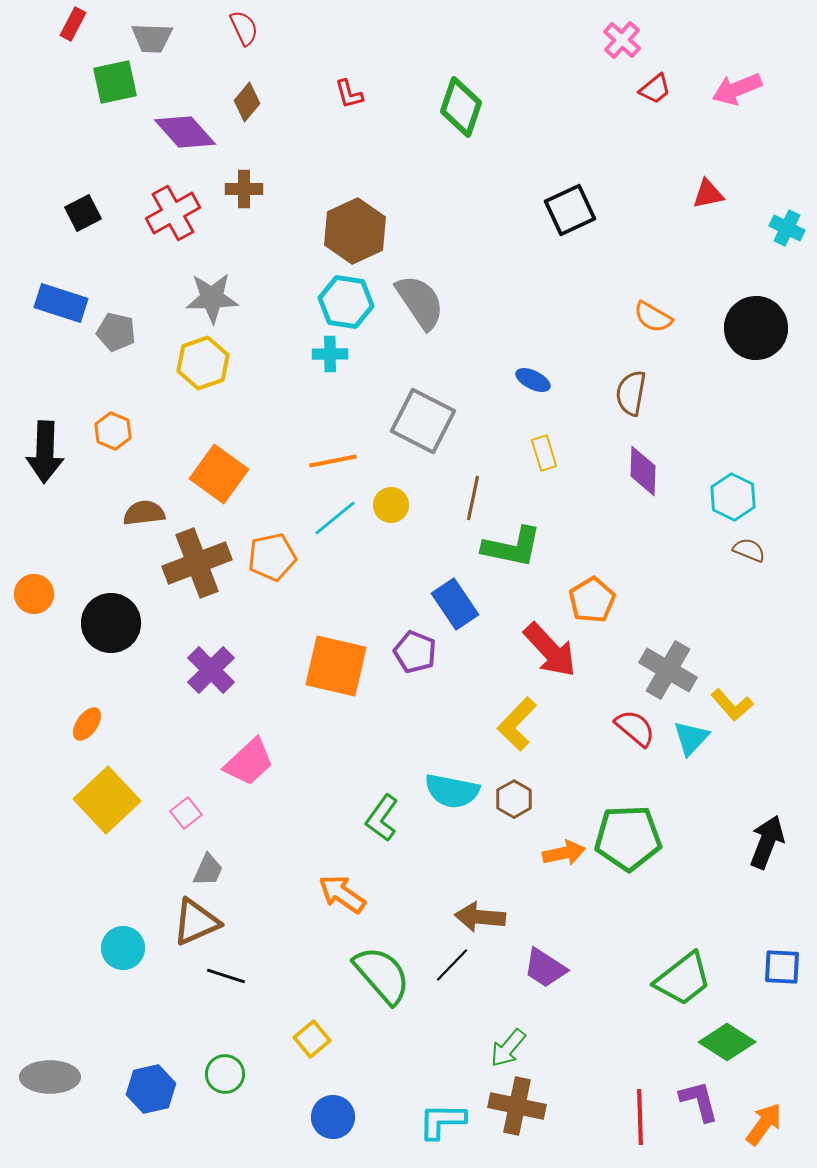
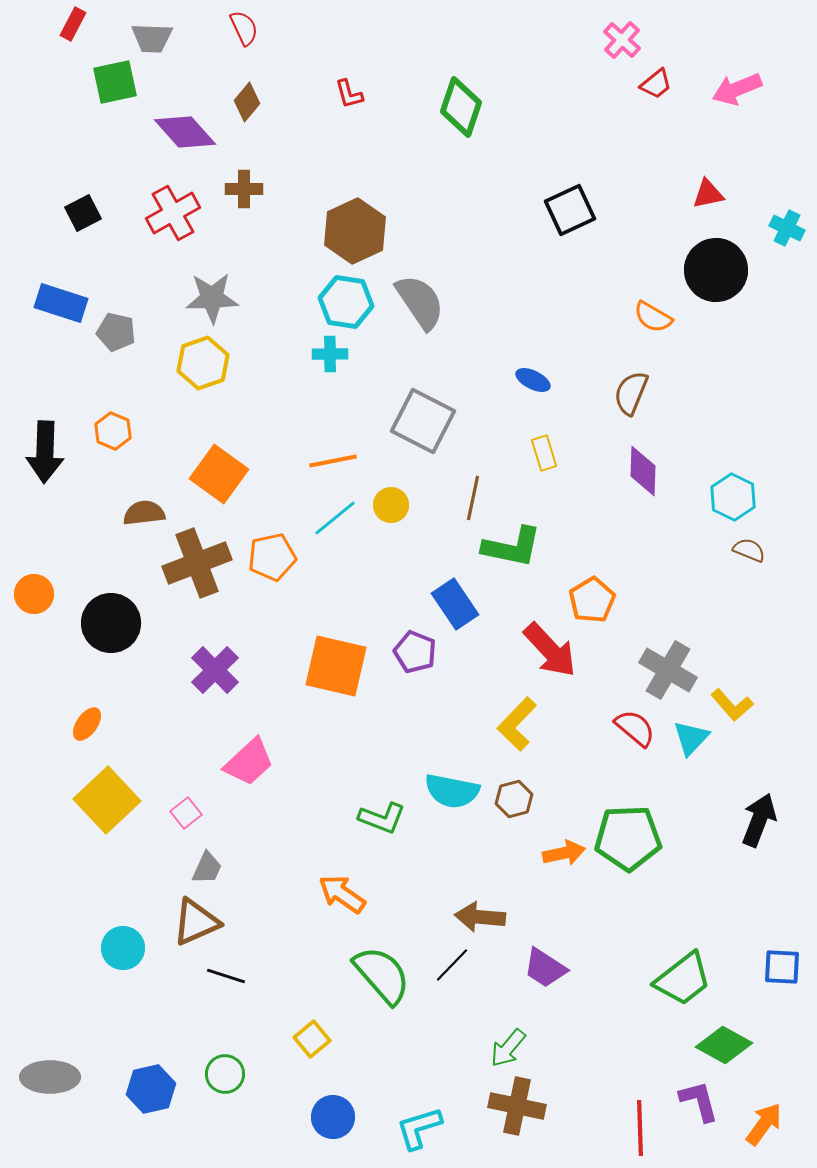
red trapezoid at (655, 89): moved 1 px right, 5 px up
black circle at (756, 328): moved 40 px left, 58 px up
brown semicircle at (631, 393): rotated 12 degrees clockwise
purple cross at (211, 670): moved 4 px right
brown hexagon at (514, 799): rotated 15 degrees clockwise
green L-shape at (382, 818): rotated 105 degrees counterclockwise
black arrow at (767, 842): moved 8 px left, 22 px up
gray trapezoid at (208, 870): moved 1 px left, 2 px up
green diamond at (727, 1042): moved 3 px left, 3 px down; rotated 4 degrees counterclockwise
red line at (640, 1117): moved 11 px down
cyan L-shape at (442, 1121): moved 23 px left, 7 px down; rotated 18 degrees counterclockwise
